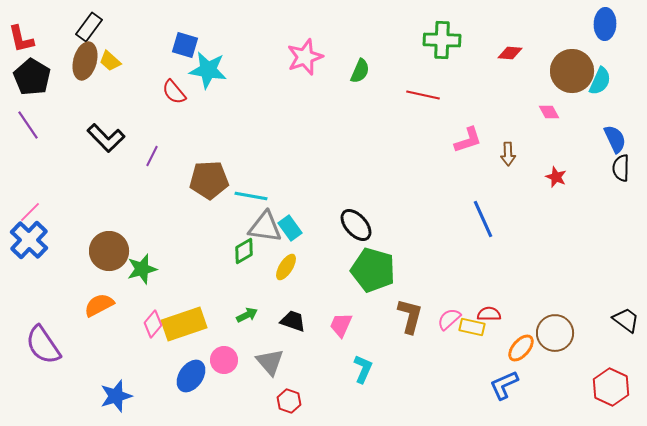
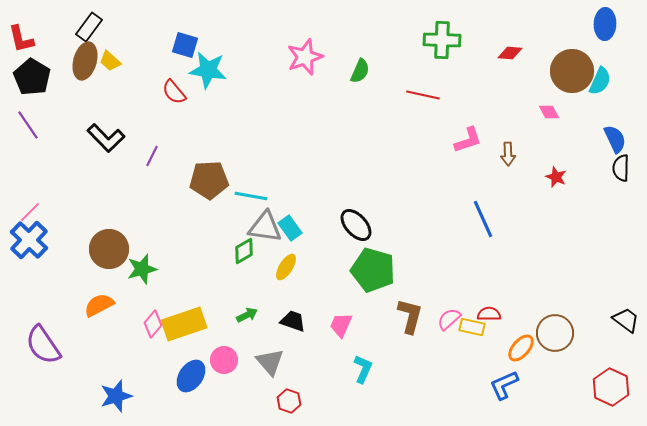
brown circle at (109, 251): moved 2 px up
